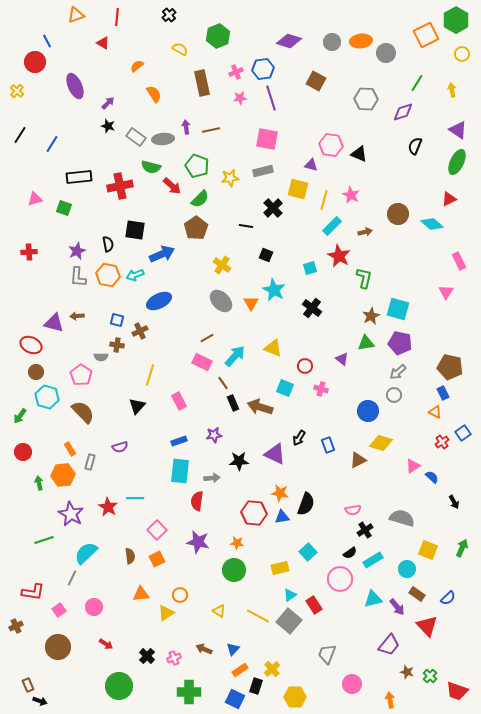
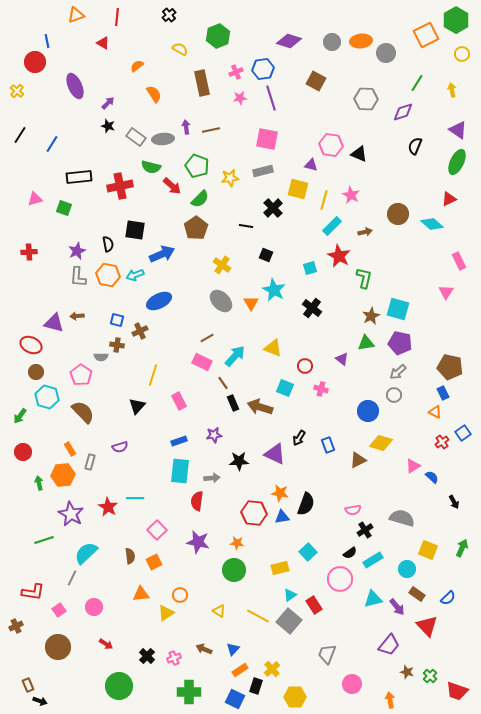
blue line at (47, 41): rotated 16 degrees clockwise
yellow line at (150, 375): moved 3 px right
orange square at (157, 559): moved 3 px left, 3 px down
